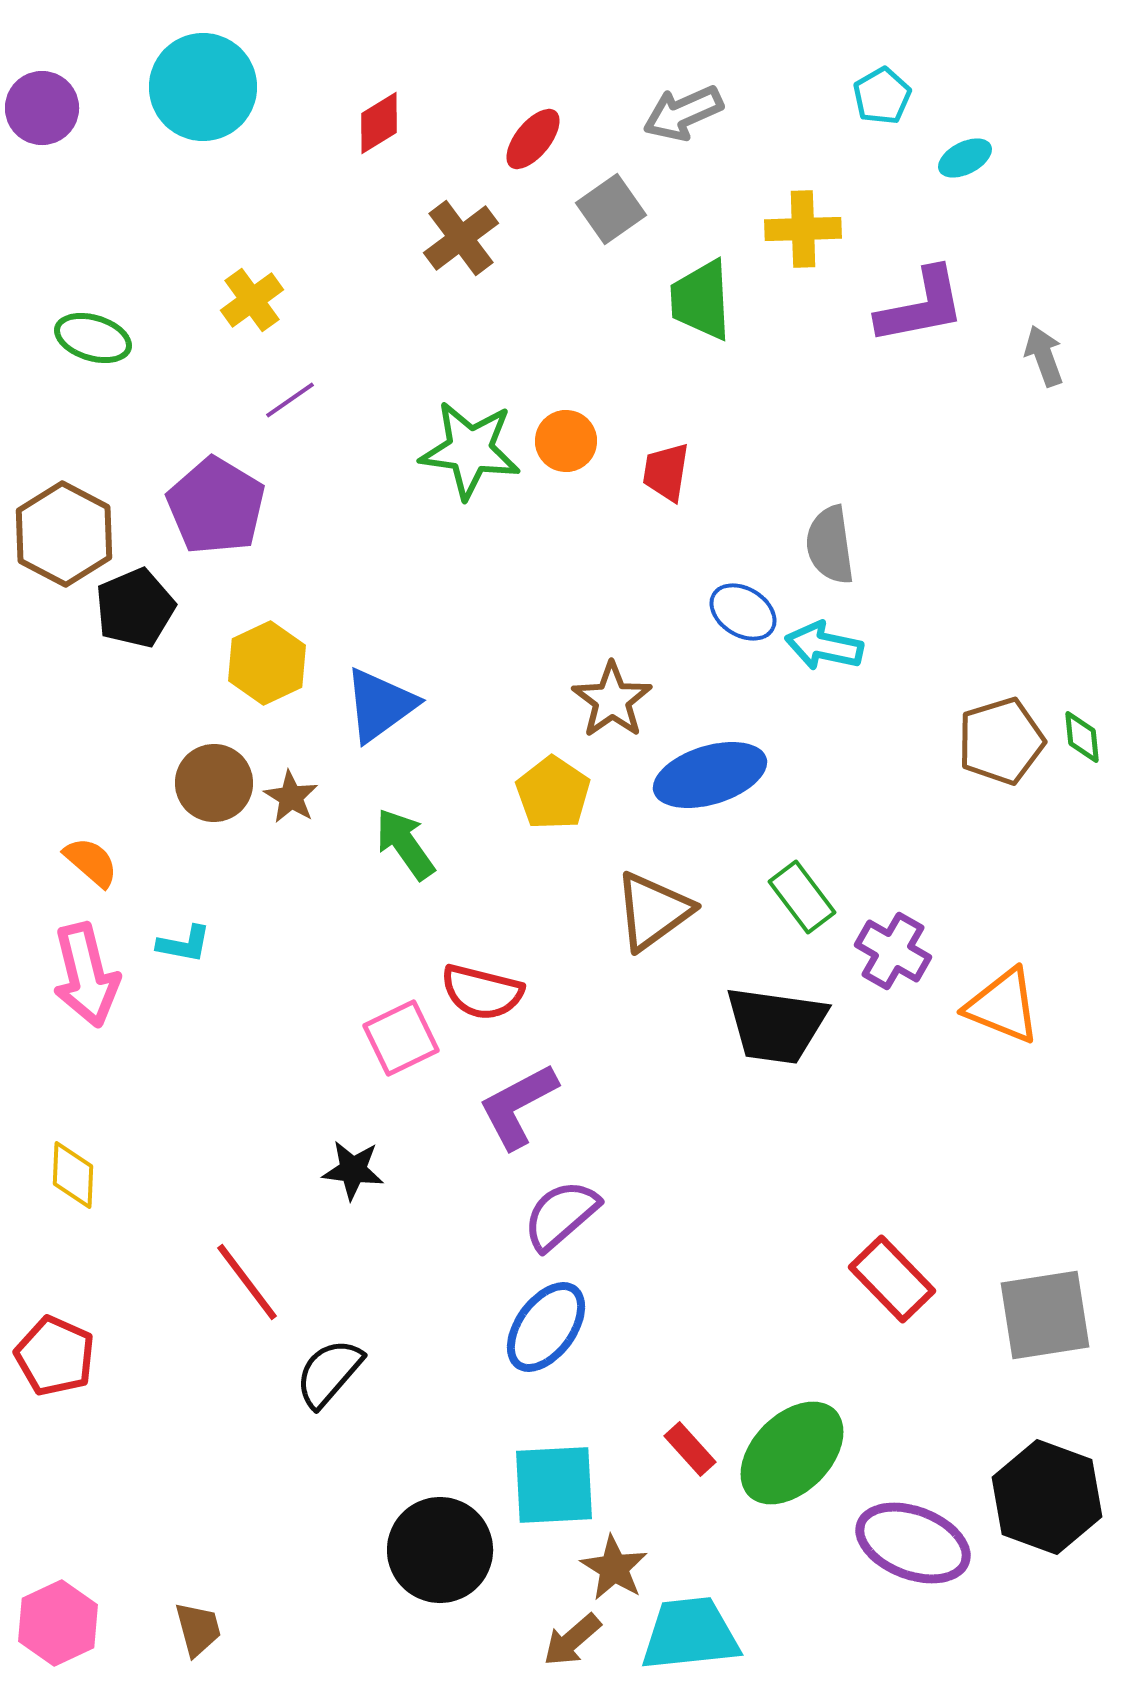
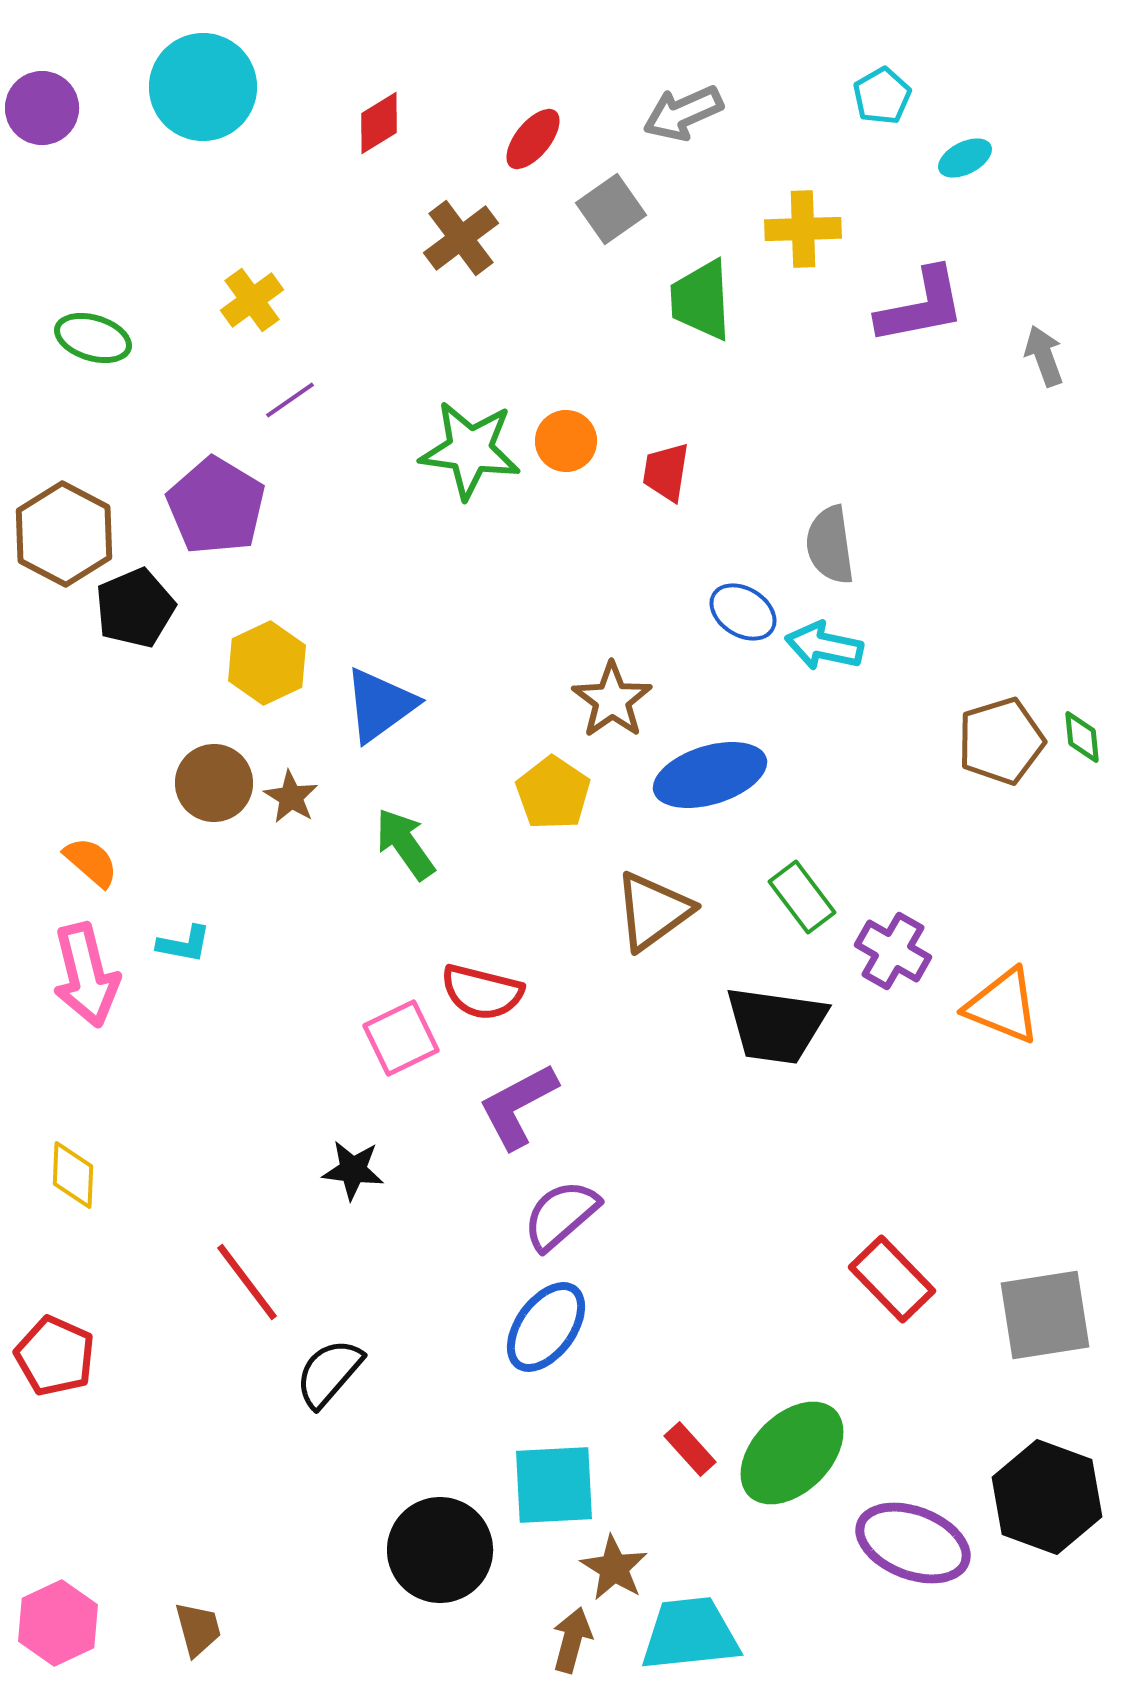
brown arrow at (572, 1640): rotated 146 degrees clockwise
